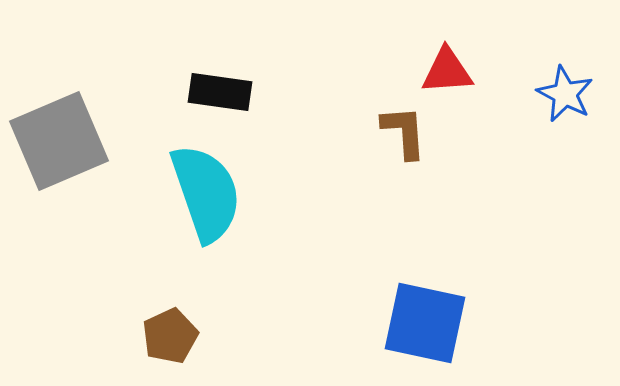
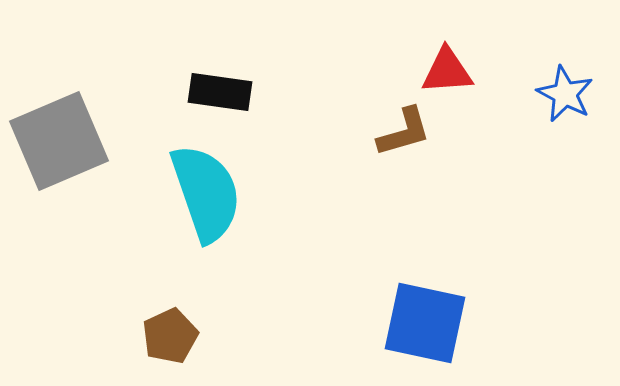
brown L-shape: rotated 78 degrees clockwise
